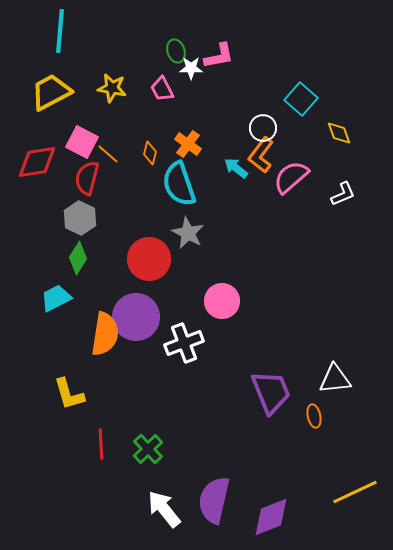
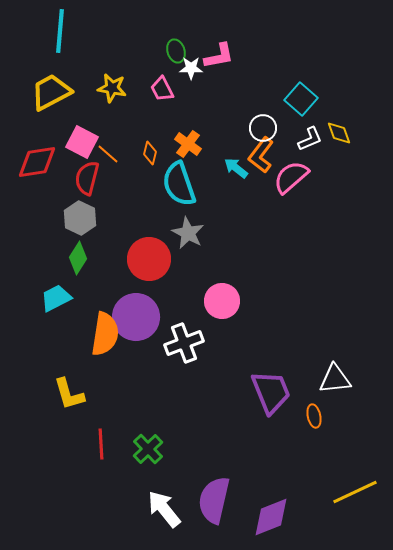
white L-shape: moved 33 px left, 55 px up
